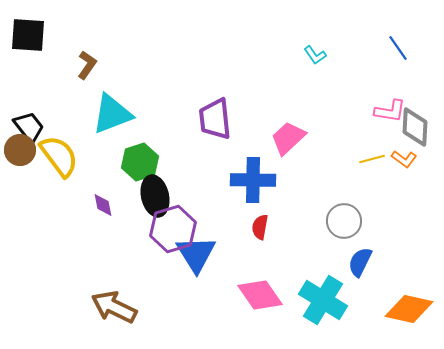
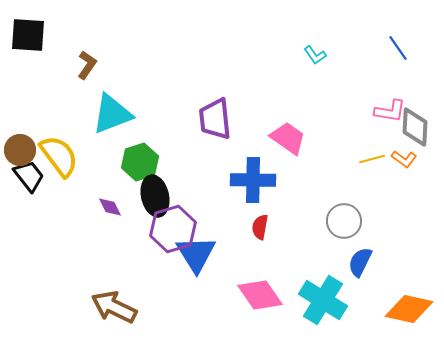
black trapezoid: moved 49 px down
pink trapezoid: rotated 78 degrees clockwise
purple diamond: moved 7 px right, 2 px down; rotated 15 degrees counterclockwise
